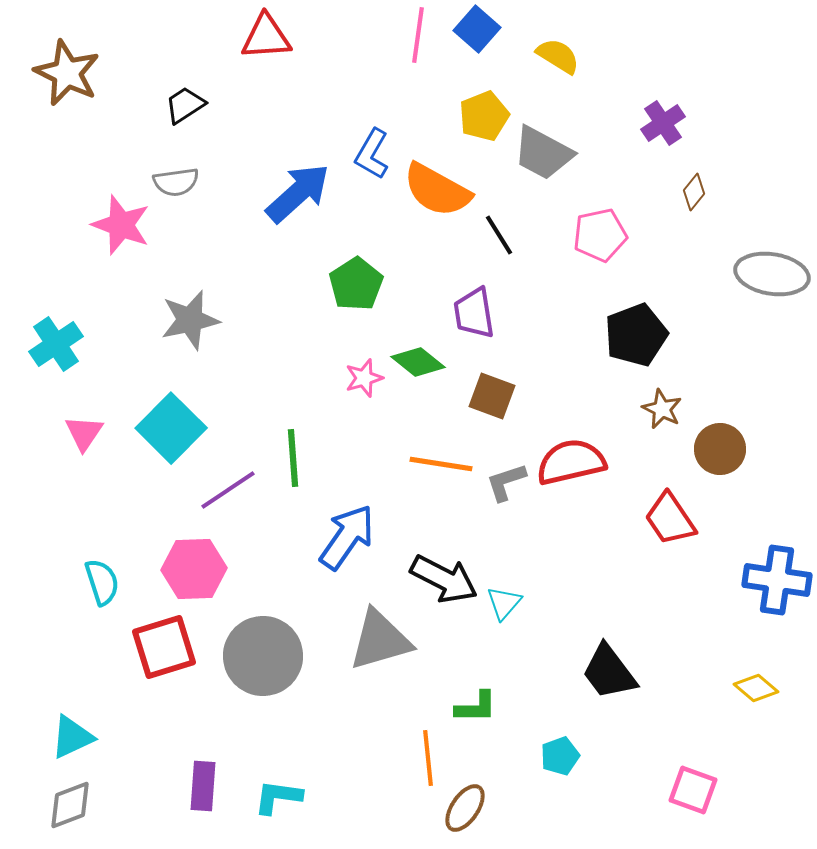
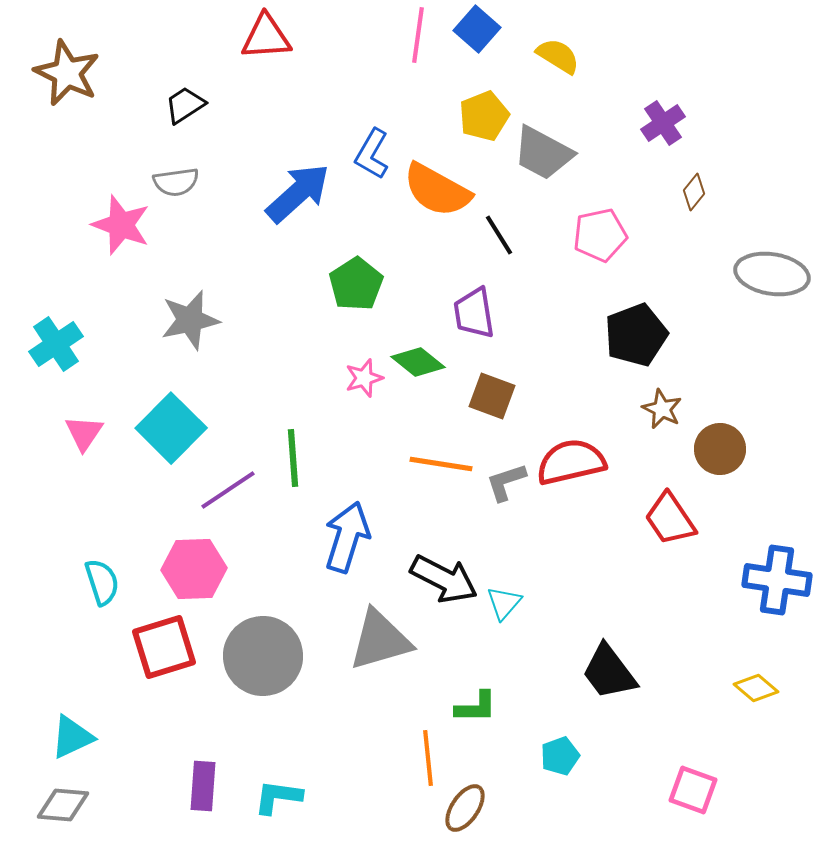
blue arrow at (347, 537): rotated 18 degrees counterclockwise
gray diamond at (70, 805): moved 7 px left; rotated 26 degrees clockwise
